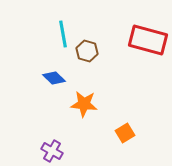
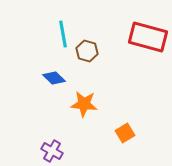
red rectangle: moved 3 px up
